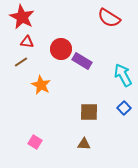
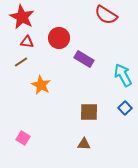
red semicircle: moved 3 px left, 3 px up
red circle: moved 2 px left, 11 px up
purple rectangle: moved 2 px right, 2 px up
blue square: moved 1 px right
pink square: moved 12 px left, 4 px up
